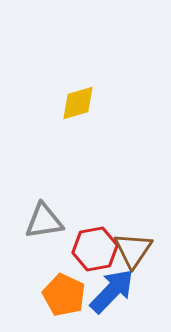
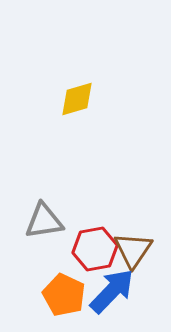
yellow diamond: moved 1 px left, 4 px up
